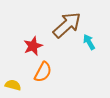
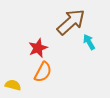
brown arrow: moved 4 px right, 3 px up
red star: moved 5 px right, 2 px down
